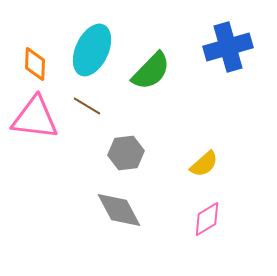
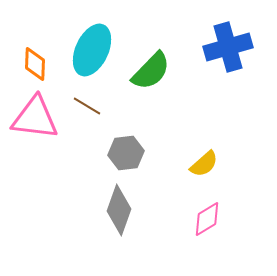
gray diamond: rotated 48 degrees clockwise
